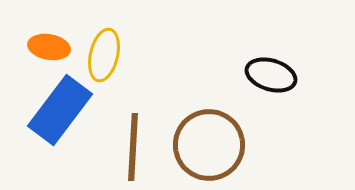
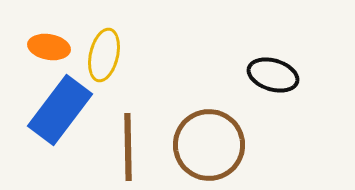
black ellipse: moved 2 px right
brown line: moved 5 px left; rotated 4 degrees counterclockwise
